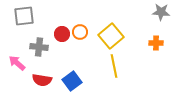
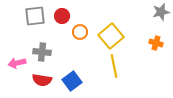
gray star: rotated 18 degrees counterclockwise
gray square: moved 11 px right
red circle: moved 18 px up
orange cross: rotated 16 degrees clockwise
gray cross: moved 3 px right, 5 px down
pink arrow: rotated 54 degrees counterclockwise
